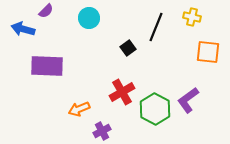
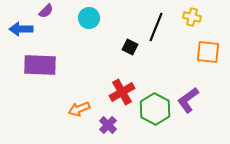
blue arrow: moved 2 px left; rotated 15 degrees counterclockwise
black square: moved 2 px right, 1 px up; rotated 28 degrees counterclockwise
purple rectangle: moved 7 px left, 1 px up
purple cross: moved 6 px right, 6 px up; rotated 18 degrees counterclockwise
